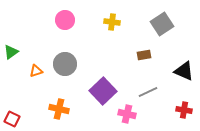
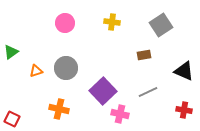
pink circle: moved 3 px down
gray square: moved 1 px left, 1 px down
gray circle: moved 1 px right, 4 px down
pink cross: moved 7 px left
